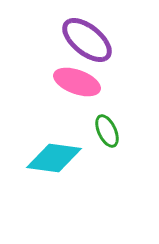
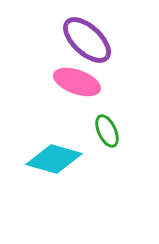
purple ellipse: rotated 4 degrees clockwise
cyan diamond: moved 1 px down; rotated 8 degrees clockwise
